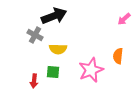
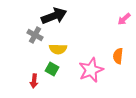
green square: moved 1 px left, 3 px up; rotated 24 degrees clockwise
